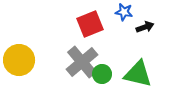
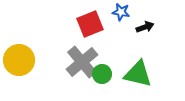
blue star: moved 3 px left
